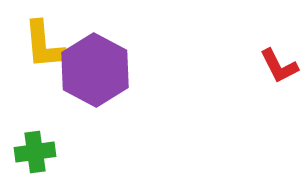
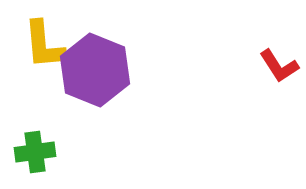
red L-shape: rotated 6 degrees counterclockwise
purple hexagon: rotated 6 degrees counterclockwise
